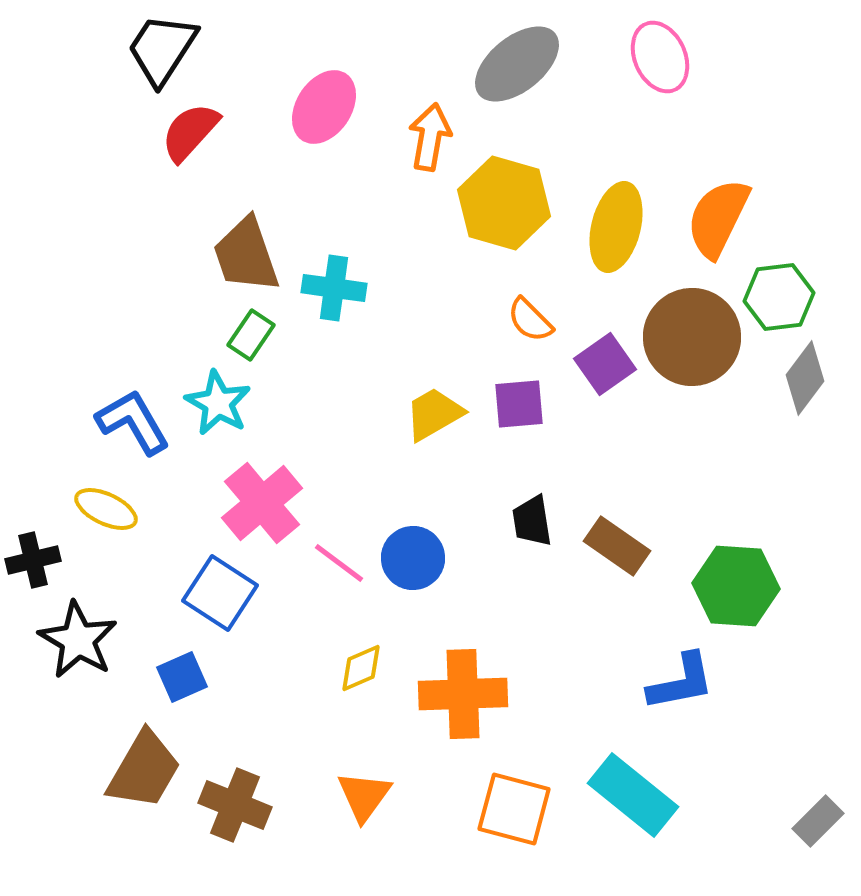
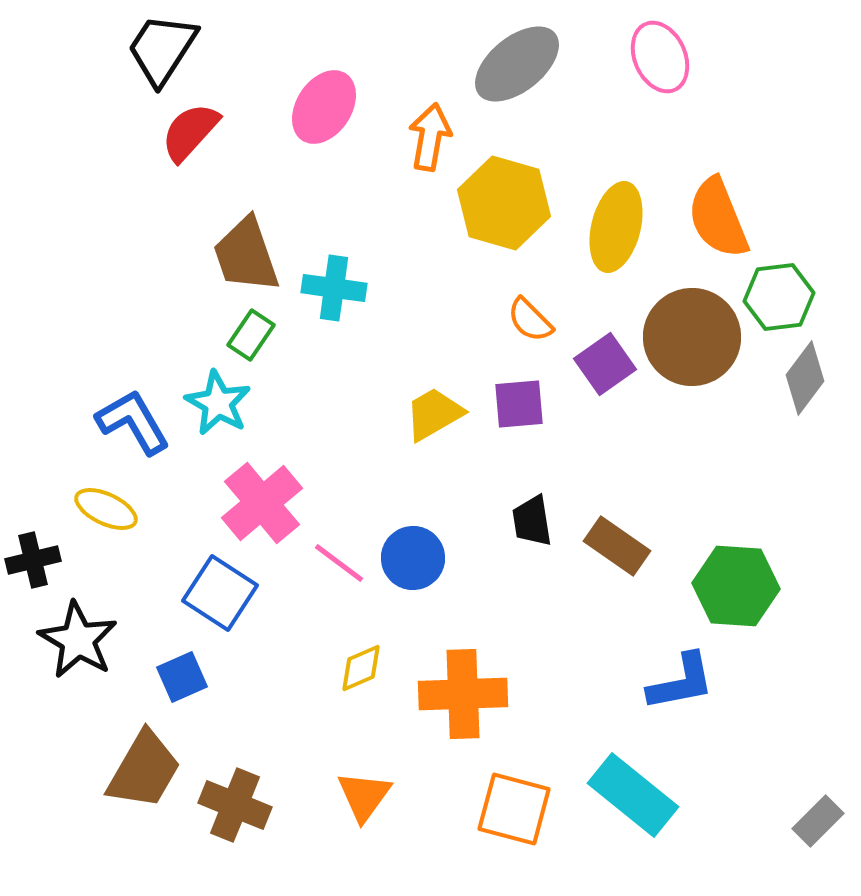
orange semicircle at (718, 218): rotated 48 degrees counterclockwise
